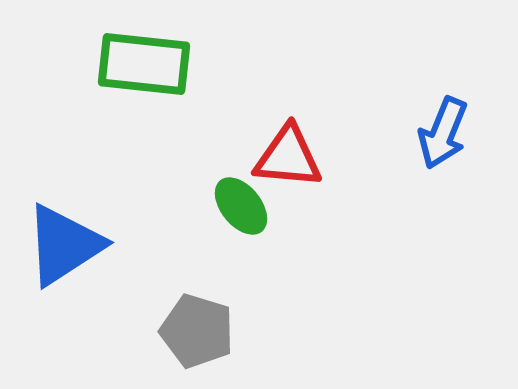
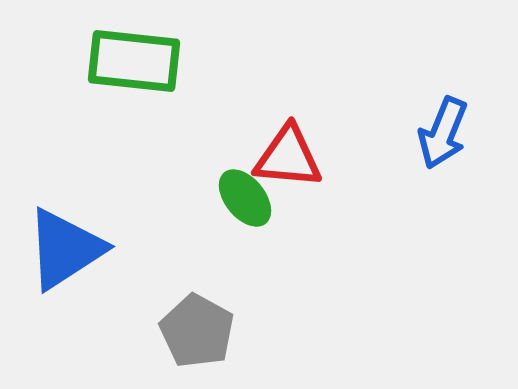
green rectangle: moved 10 px left, 3 px up
green ellipse: moved 4 px right, 8 px up
blue triangle: moved 1 px right, 4 px down
gray pentagon: rotated 12 degrees clockwise
